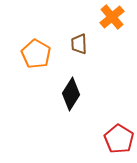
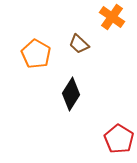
orange cross: rotated 15 degrees counterclockwise
brown trapezoid: rotated 45 degrees counterclockwise
